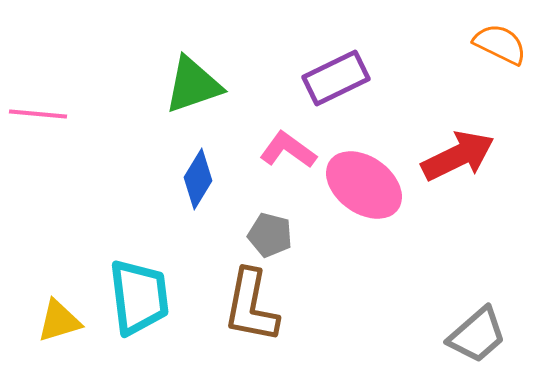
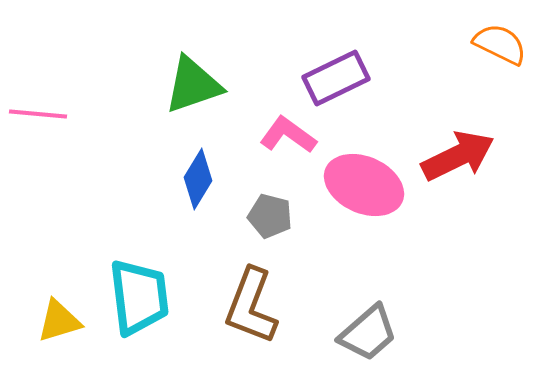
pink L-shape: moved 15 px up
pink ellipse: rotated 12 degrees counterclockwise
gray pentagon: moved 19 px up
brown L-shape: rotated 10 degrees clockwise
gray trapezoid: moved 109 px left, 2 px up
